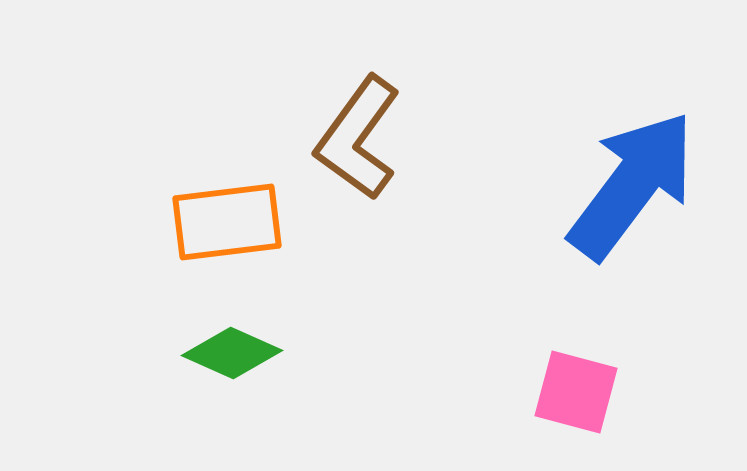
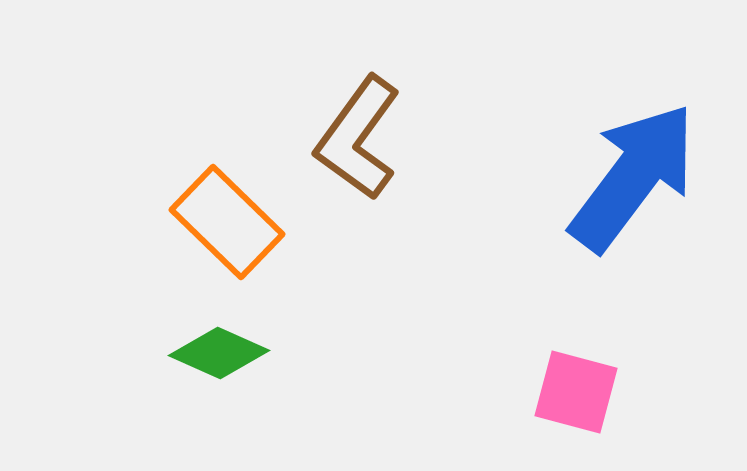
blue arrow: moved 1 px right, 8 px up
orange rectangle: rotated 51 degrees clockwise
green diamond: moved 13 px left
